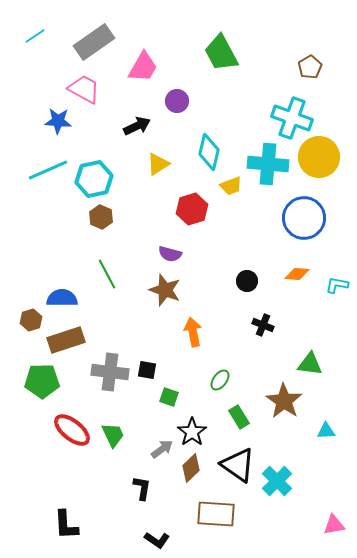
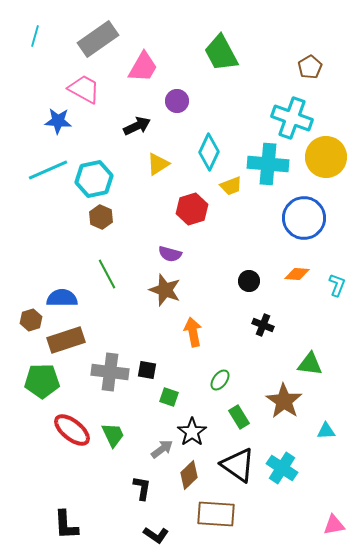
cyan line at (35, 36): rotated 40 degrees counterclockwise
gray rectangle at (94, 42): moved 4 px right, 3 px up
cyan diamond at (209, 152): rotated 12 degrees clockwise
yellow circle at (319, 157): moved 7 px right
black circle at (247, 281): moved 2 px right
cyan L-shape at (337, 285): rotated 100 degrees clockwise
brown diamond at (191, 468): moved 2 px left, 7 px down
cyan cross at (277, 481): moved 5 px right, 13 px up; rotated 12 degrees counterclockwise
black L-shape at (157, 540): moved 1 px left, 5 px up
